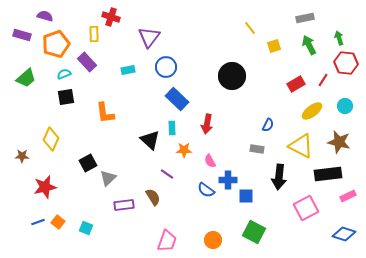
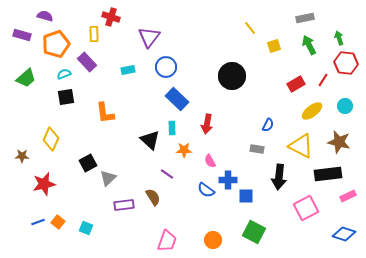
red star at (45, 187): moved 1 px left, 3 px up
